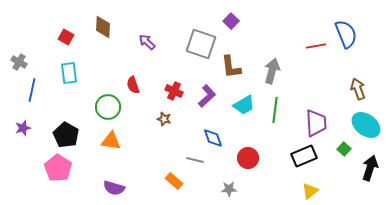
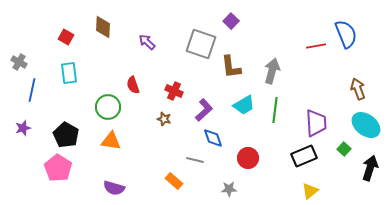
purple L-shape: moved 3 px left, 14 px down
